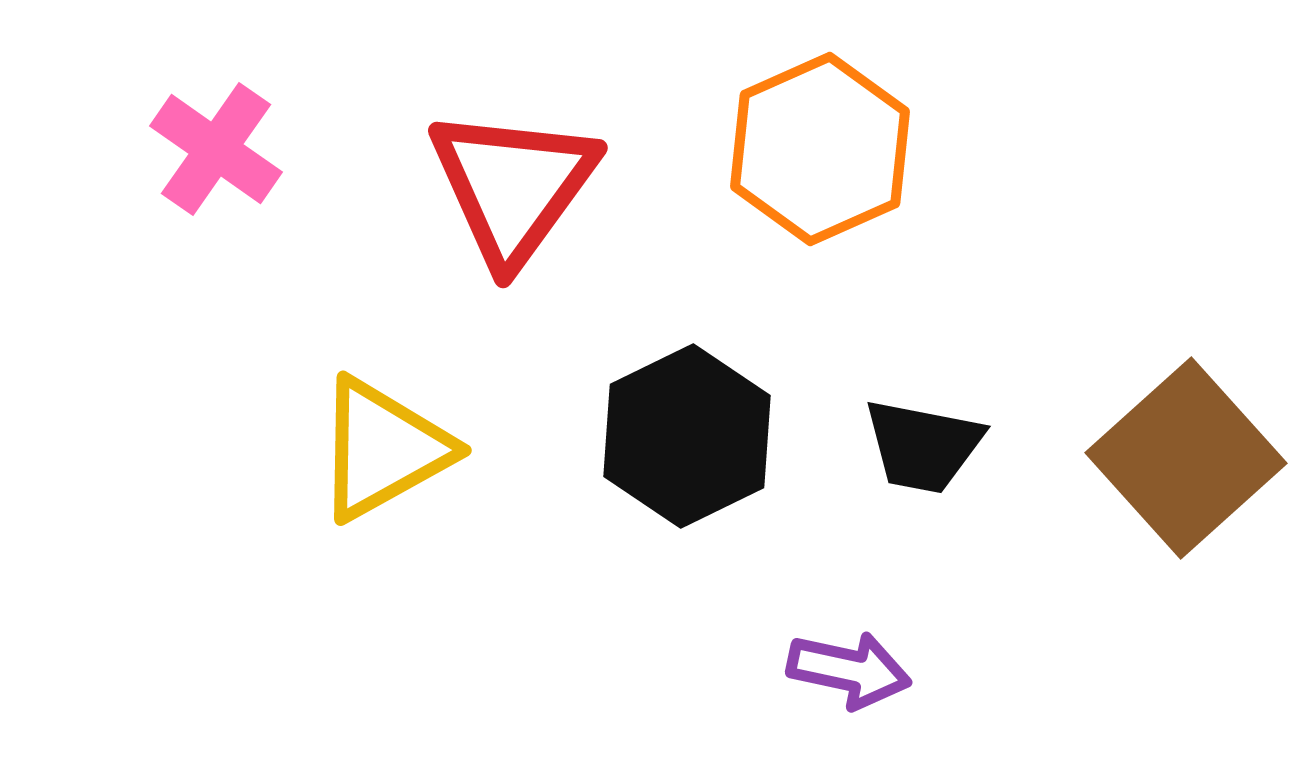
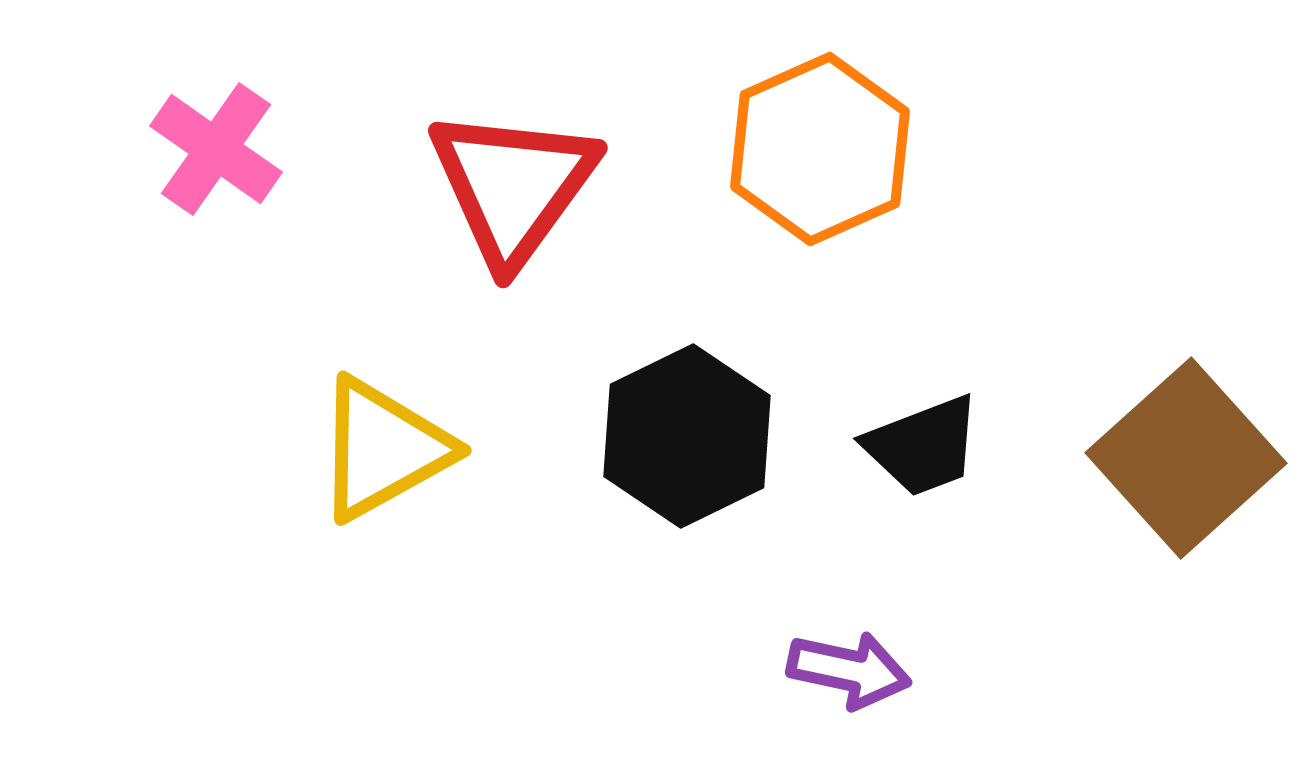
black trapezoid: rotated 32 degrees counterclockwise
